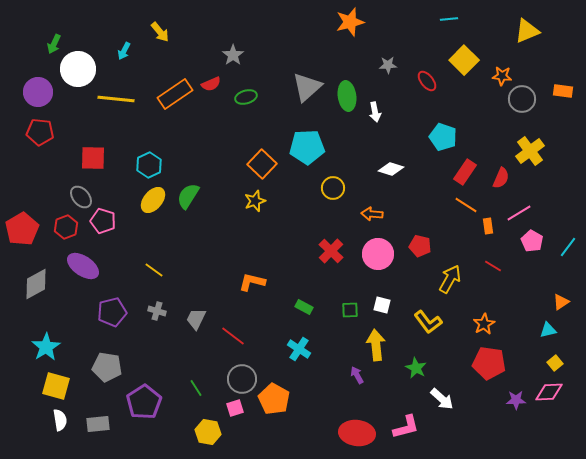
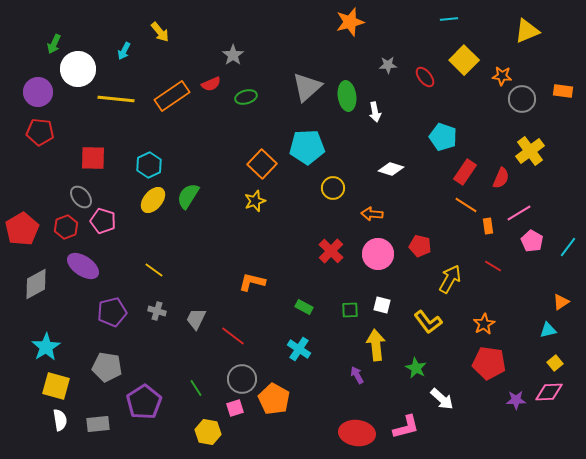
red ellipse at (427, 81): moved 2 px left, 4 px up
orange rectangle at (175, 94): moved 3 px left, 2 px down
